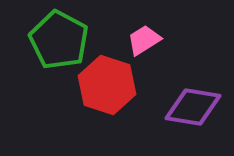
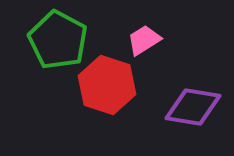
green pentagon: moved 1 px left
